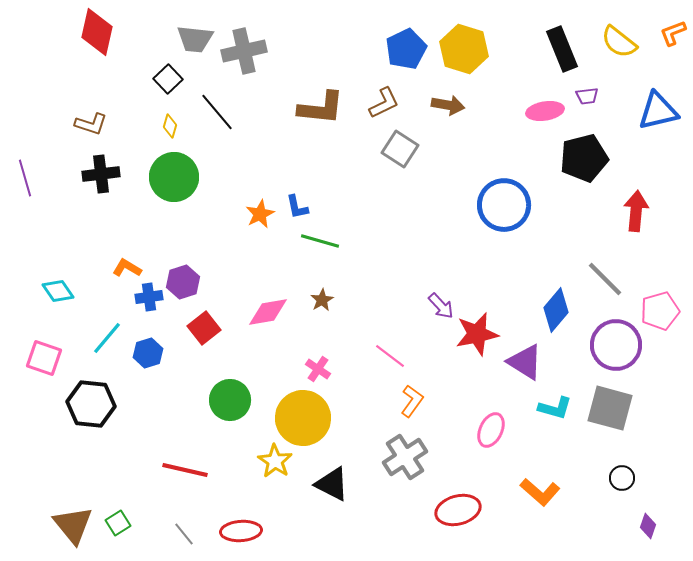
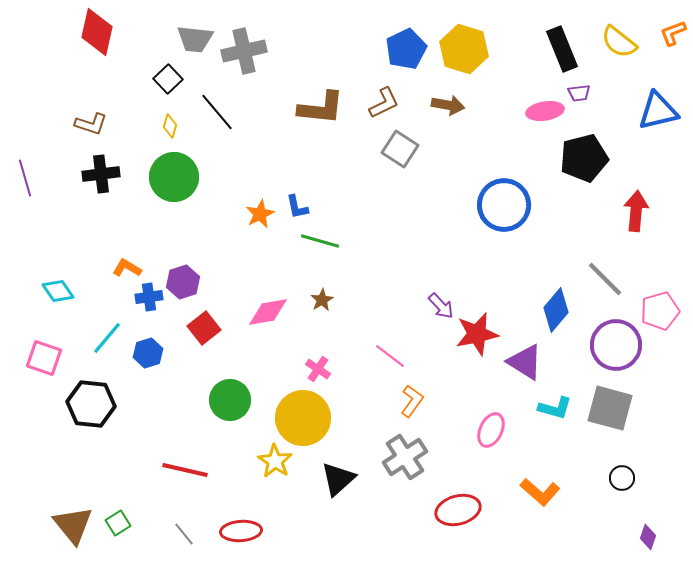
purple trapezoid at (587, 96): moved 8 px left, 3 px up
black triangle at (332, 484): moved 6 px right, 5 px up; rotated 51 degrees clockwise
purple diamond at (648, 526): moved 11 px down
